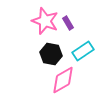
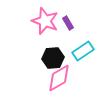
black hexagon: moved 2 px right, 4 px down; rotated 15 degrees counterclockwise
pink diamond: moved 4 px left, 2 px up
